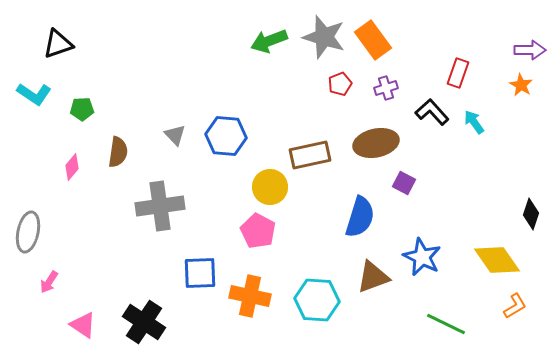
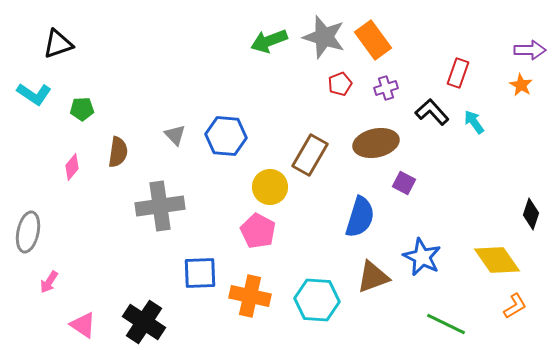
brown rectangle: rotated 48 degrees counterclockwise
